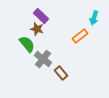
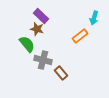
gray cross: moved 1 px down; rotated 24 degrees counterclockwise
